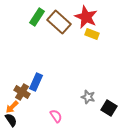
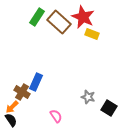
red star: moved 3 px left
